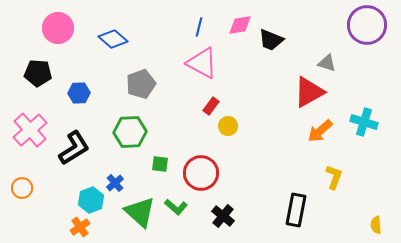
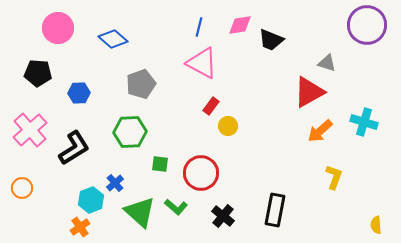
black rectangle: moved 21 px left
